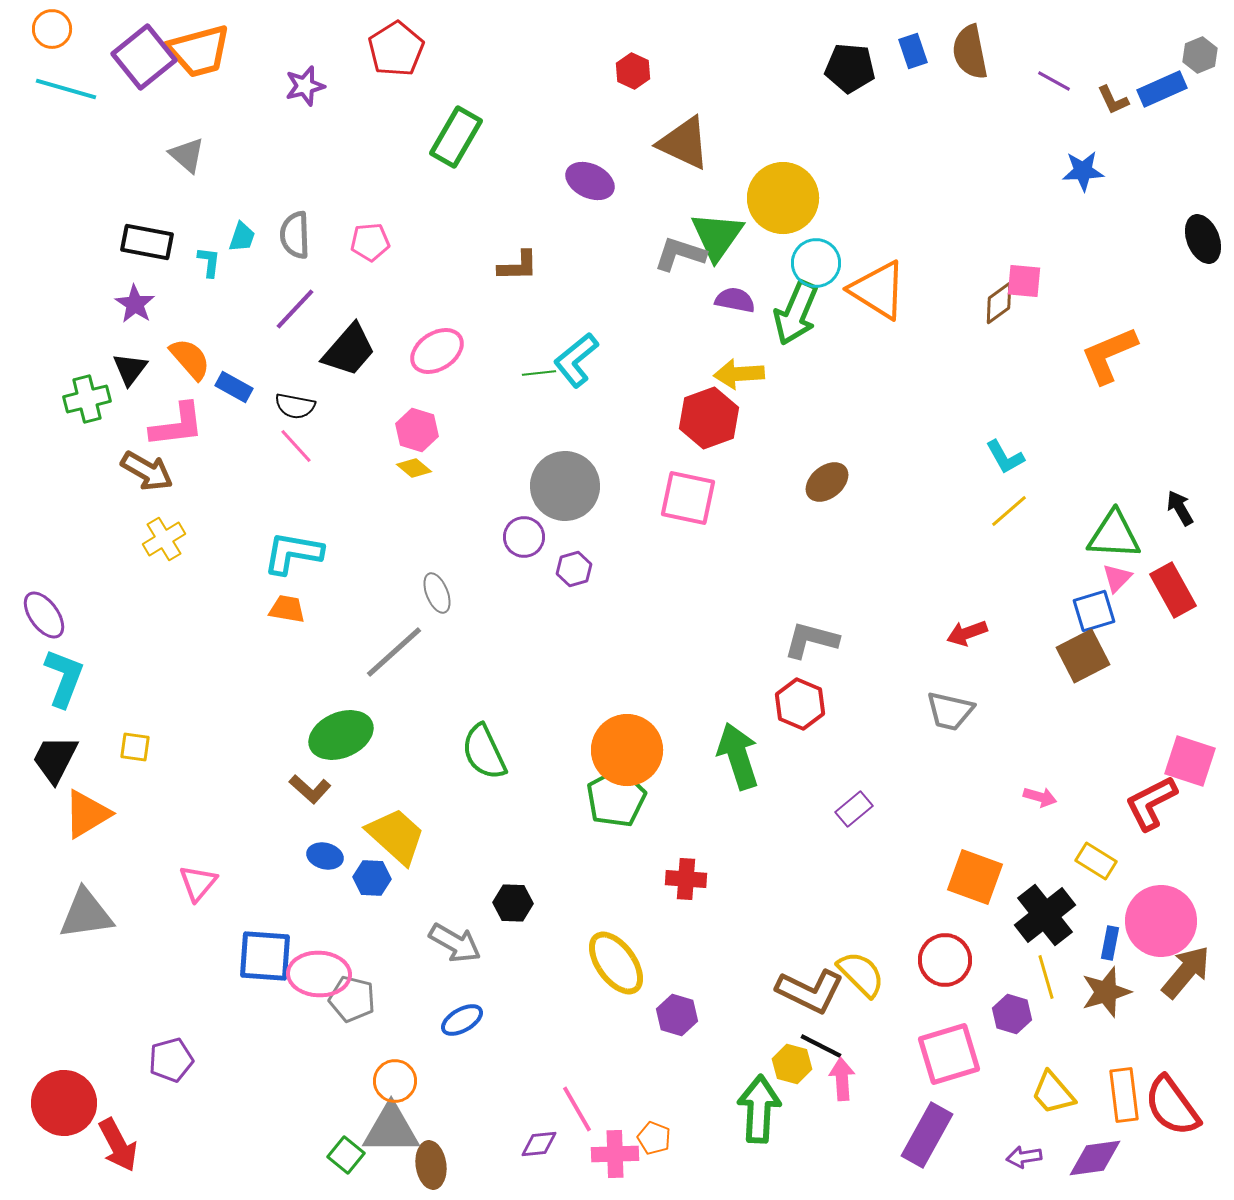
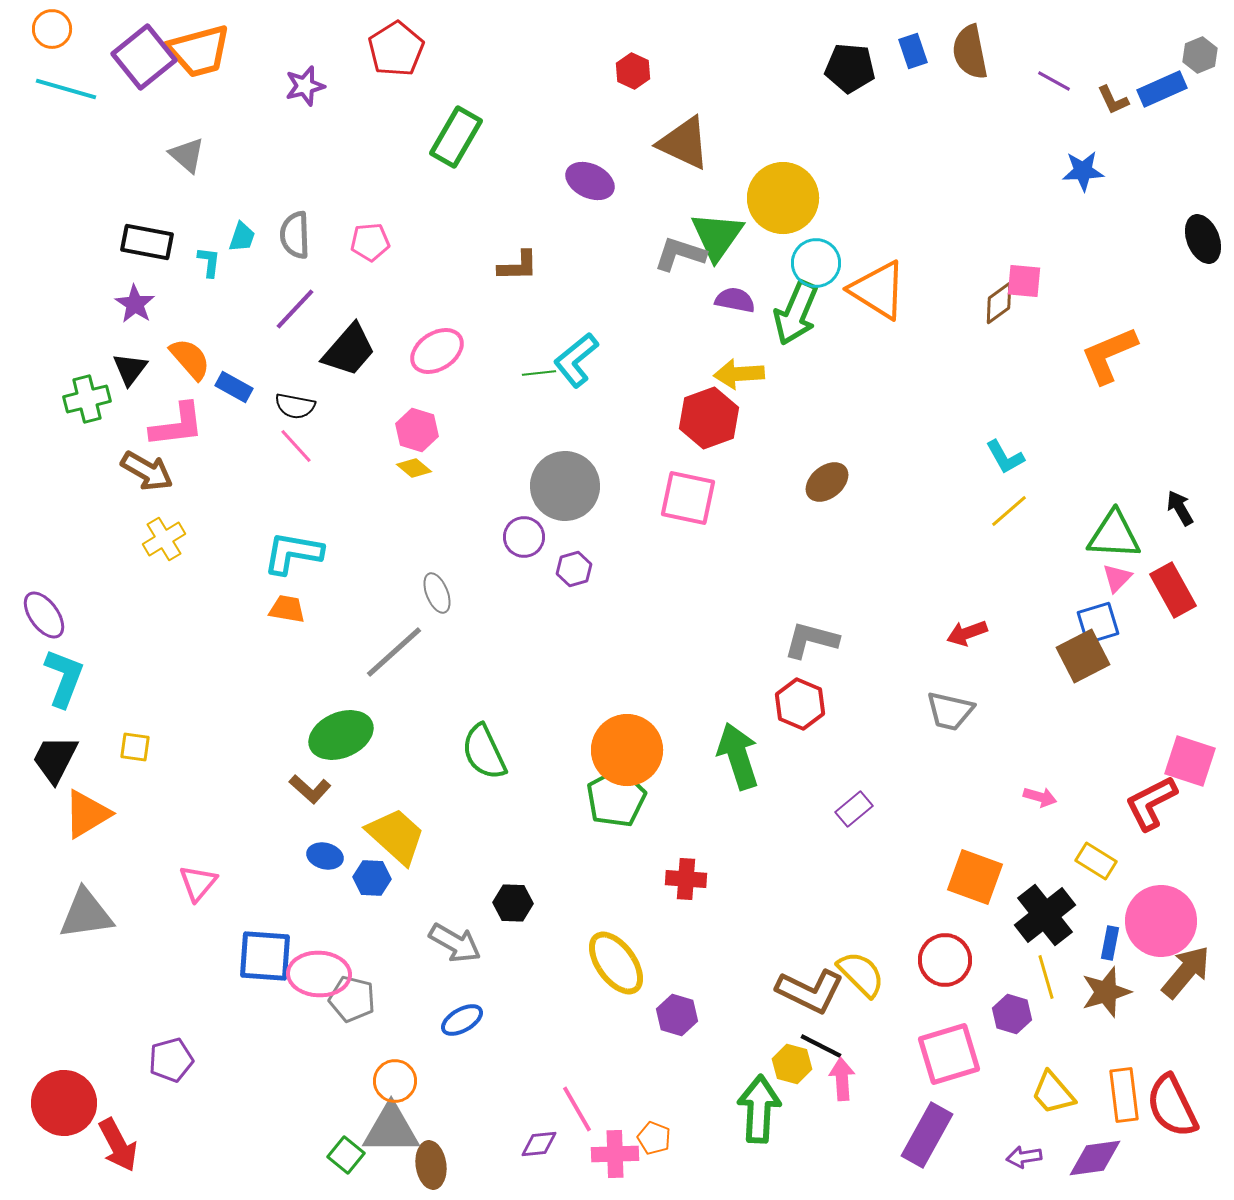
blue square at (1094, 611): moved 4 px right, 12 px down
red semicircle at (1172, 1106): rotated 10 degrees clockwise
